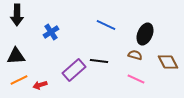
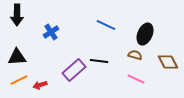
black triangle: moved 1 px right, 1 px down
